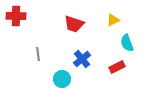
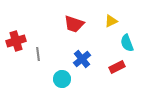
red cross: moved 25 px down; rotated 18 degrees counterclockwise
yellow triangle: moved 2 px left, 1 px down
